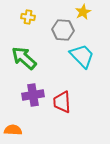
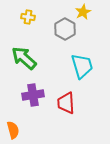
gray hexagon: moved 2 px right, 1 px up; rotated 25 degrees clockwise
cyan trapezoid: moved 10 px down; rotated 28 degrees clockwise
red trapezoid: moved 4 px right, 1 px down
orange semicircle: rotated 72 degrees clockwise
